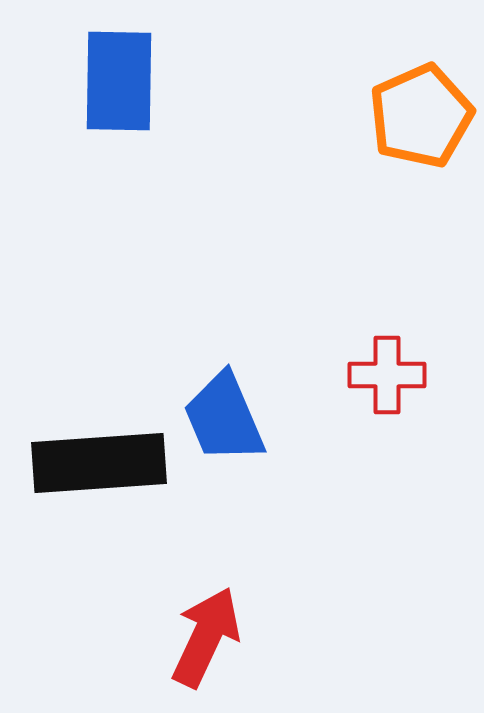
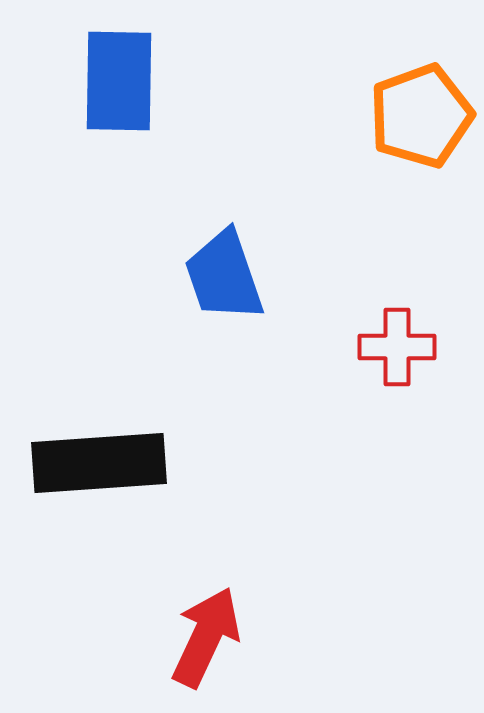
orange pentagon: rotated 4 degrees clockwise
red cross: moved 10 px right, 28 px up
blue trapezoid: moved 142 px up; rotated 4 degrees clockwise
